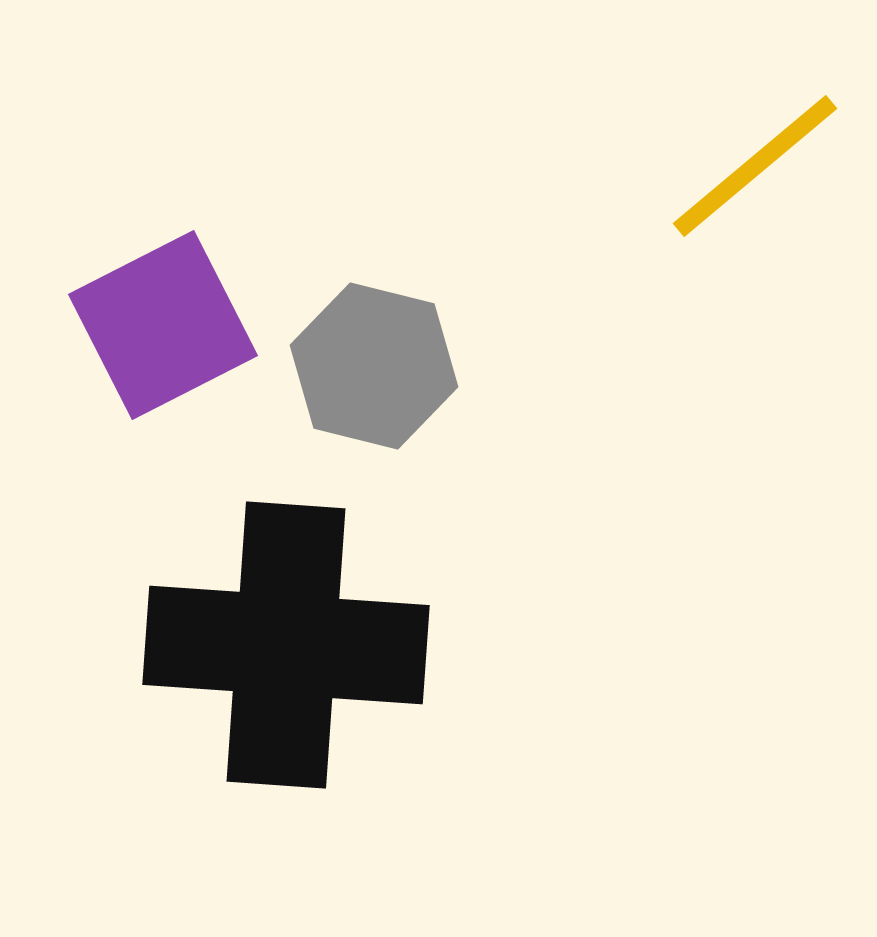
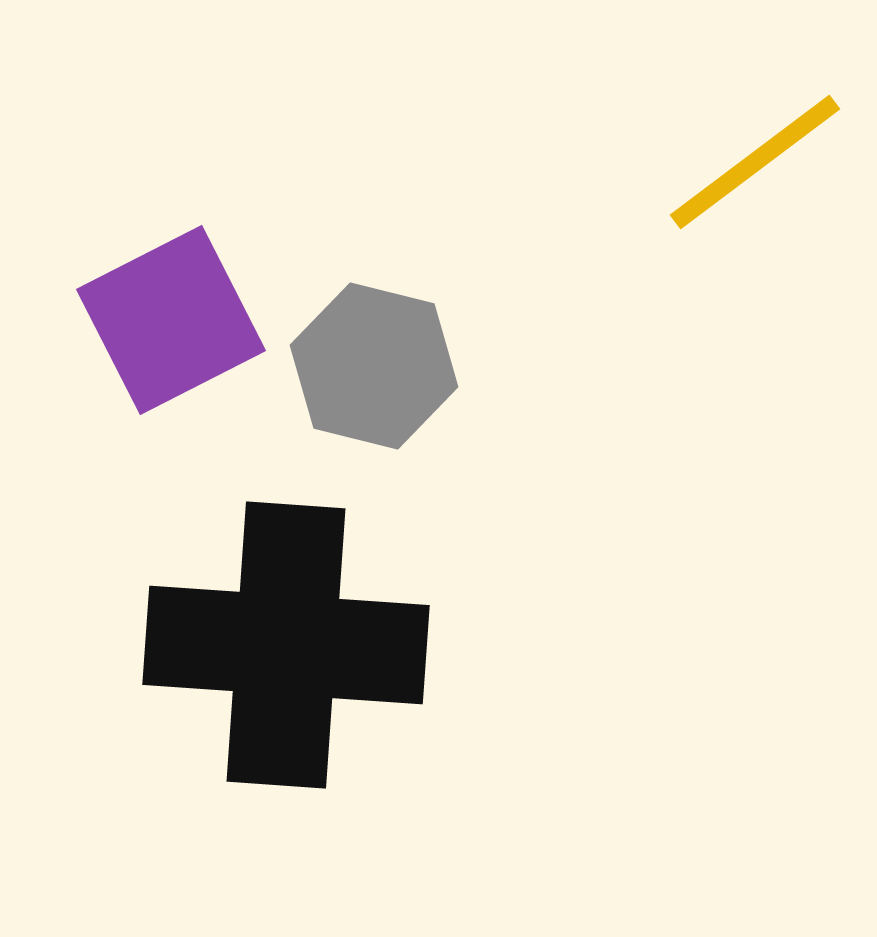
yellow line: moved 4 px up; rotated 3 degrees clockwise
purple square: moved 8 px right, 5 px up
